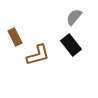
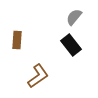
brown rectangle: moved 2 px right, 3 px down; rotated 30 degrees clockwise
brown L-shape: moved 21 px down; rotated 20 degrees counterclockwise
